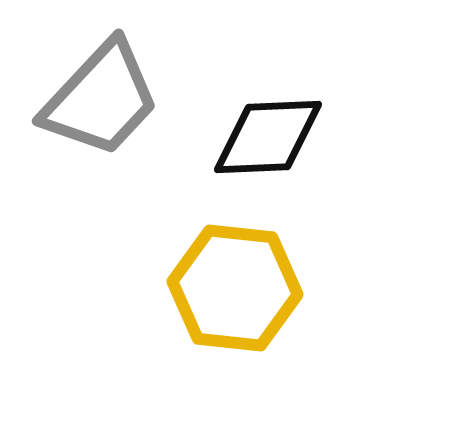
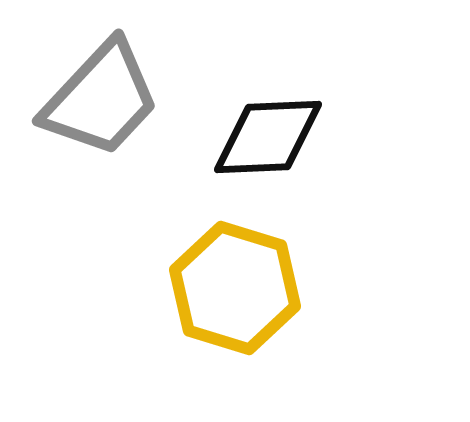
yellow hexagon: rotated 11 degrees clockwise
